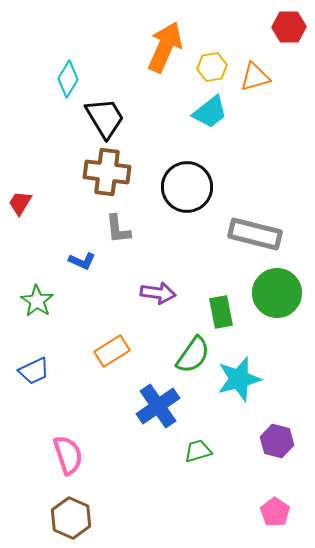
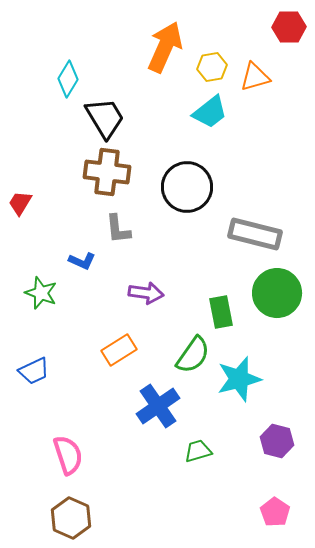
purple arrow: moved 12 px left
green star: moved 4 px right, 8 px up; rotated 12 degrees counterclockwise
orange rectangle: moved 7 px right, 1 px up
